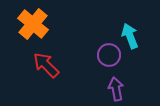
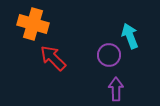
orange cross: rotated 24 degrees counterclockwise
red arrow: moved 7 px right, 7 px up
purple arrow: rotated 10 degrees clockwise
